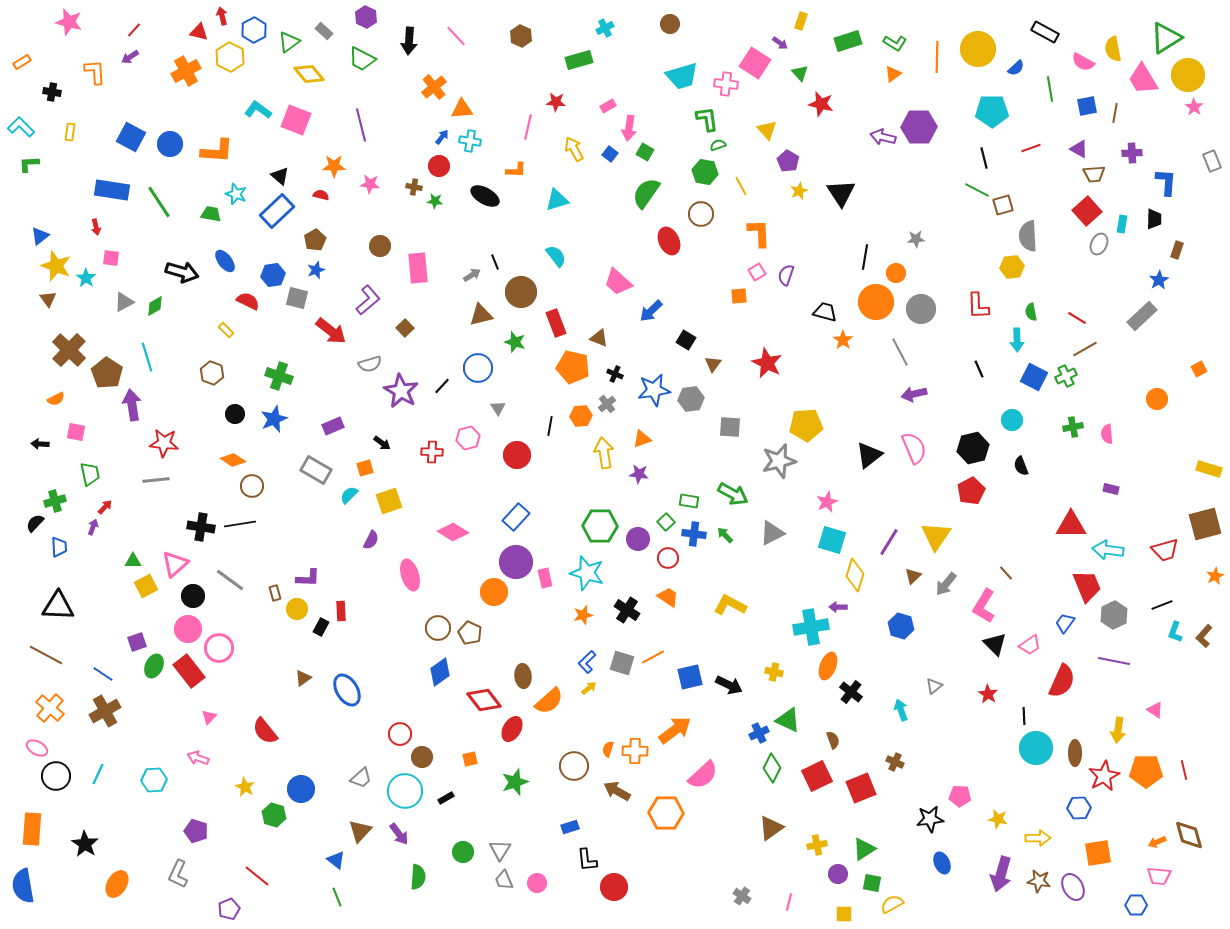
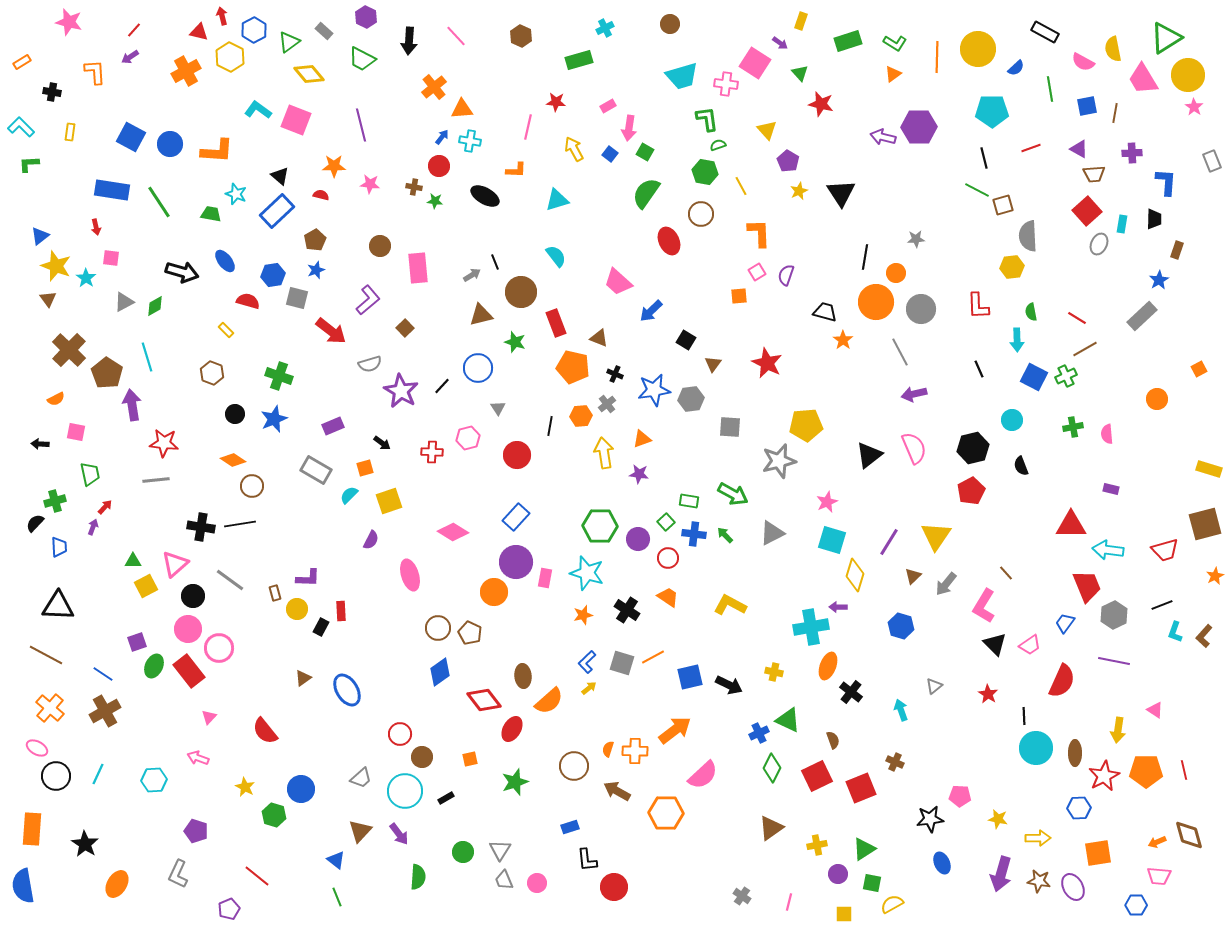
red semicircle at (248, 301): rotated 10 degrees counterclockwise
pink rectangle at (545, 578): rotated 24 degrees clockwise
